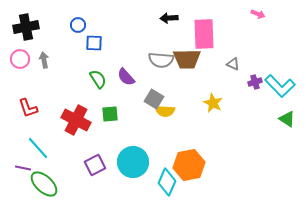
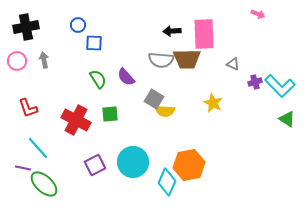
black arrow: moved 3 px right, 13 px down
pink circle: moved 3 px left, 2 px down
